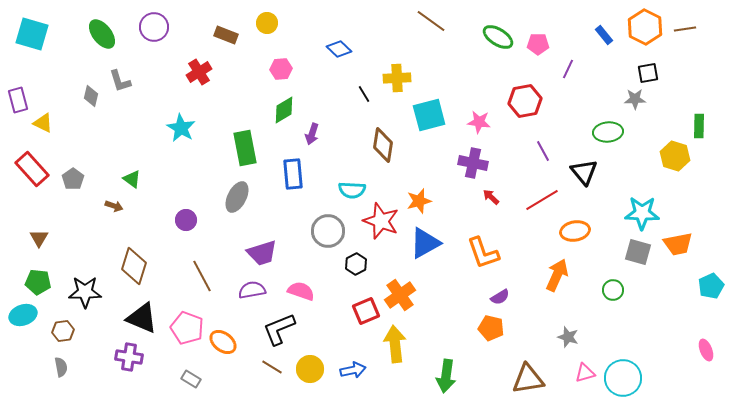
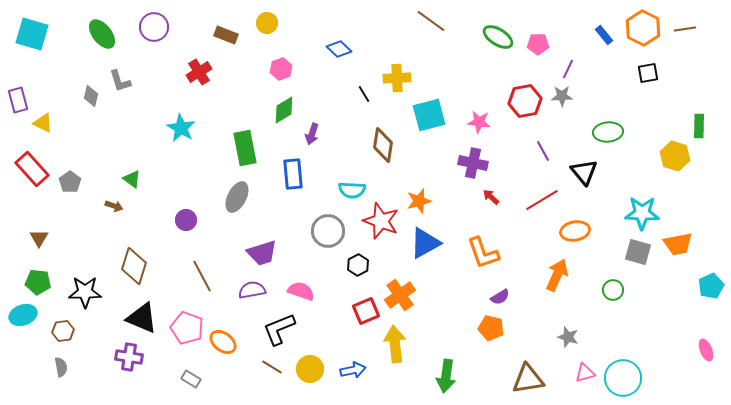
orange hexagon at (645, 27): moved 2 px left, 1 px down
pink hexagon at (281, 69): rotated 15 degrees counterclockwise
gray star at (635, 99): moved 73 px left, 3 px up
gray pentagon at (73, 179): moved 3 px left, 3 px down
black hexagon at (356, 264): moved 2 px right, 1 px down
